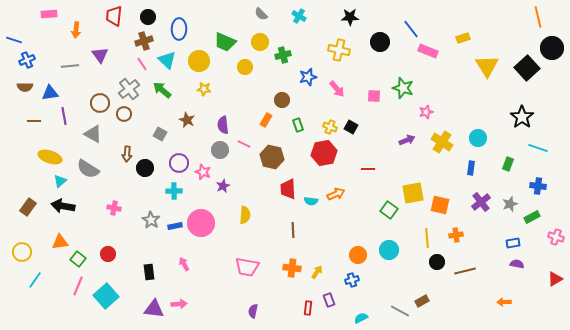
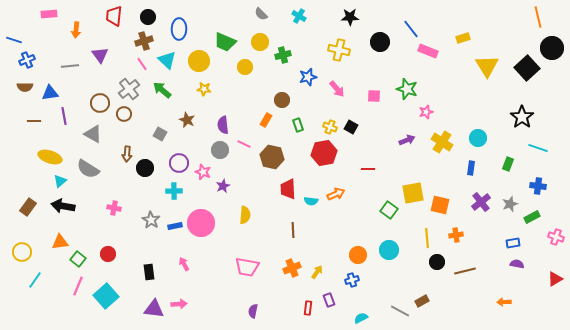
green star at (403, 88): moved 4 px right, 1 px down
orange cross at (292, 268): rotated 30 degrees counterclockwise
